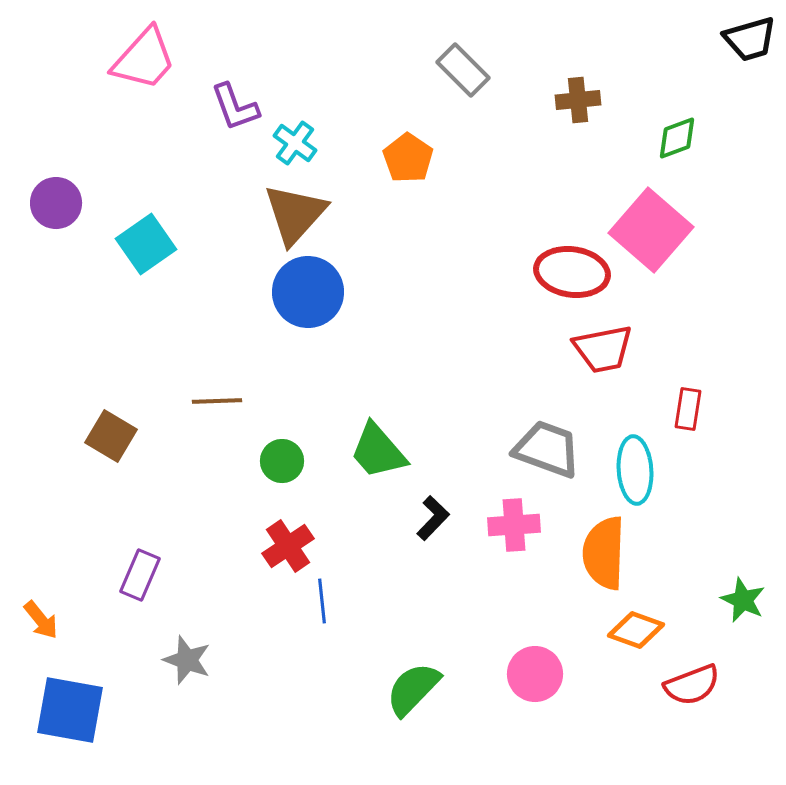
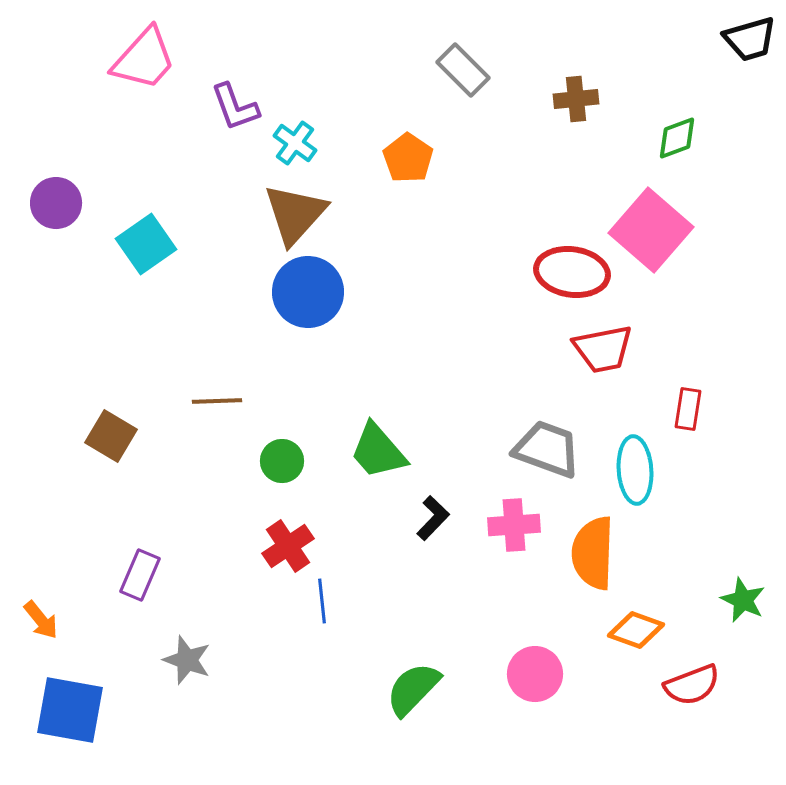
brown cross: moved 2 px left, 1 px up
orange semicircle: moved 11 px left
